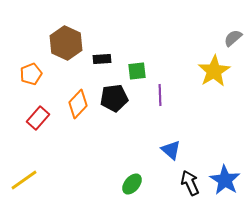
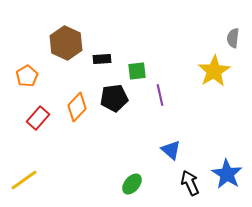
gray semicircle: rotated 42 degrees counterclockwise
orange pentagon: moved 4 px left, 2 px down; rotated 10 degrees counterclockwise
purple line: rotated 10 degrees counterclockwise
orange diamond: moved 1 px left, 3 px down
blue star: moved 2 px right, 6 px up
